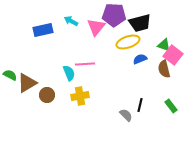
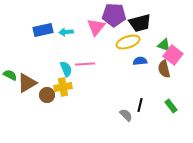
cyan arrow: moved 5 px left, 11 px down; rotated 32 degrees counterclockwise
blue semicircle: moved 2 px down; rotated 16 degrees clockwise
cyan semicircle: moved 3 px left, 4 px up
yellow cross: moved 17 px left, 9 px up
